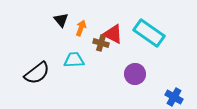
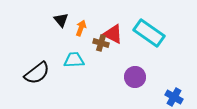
purple circle: moved 3 px down
